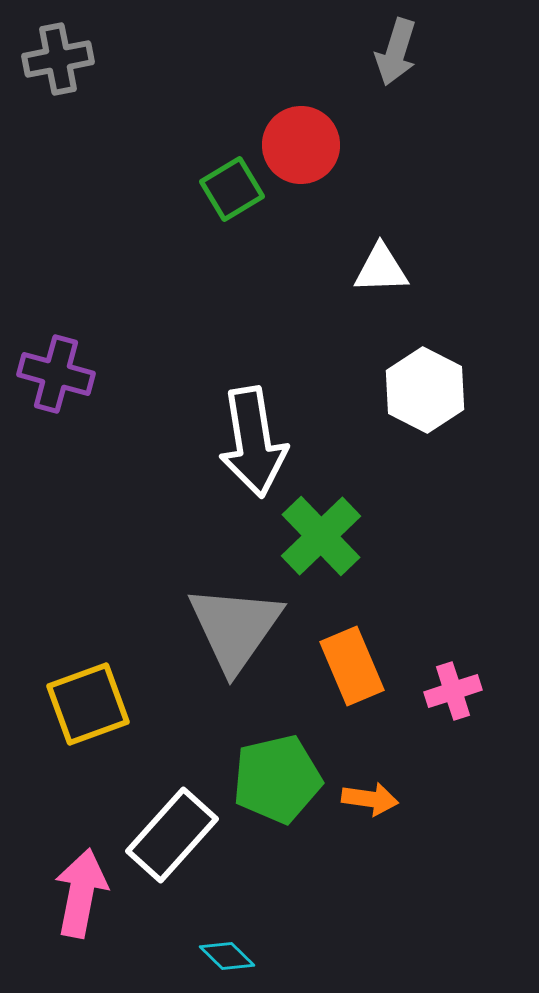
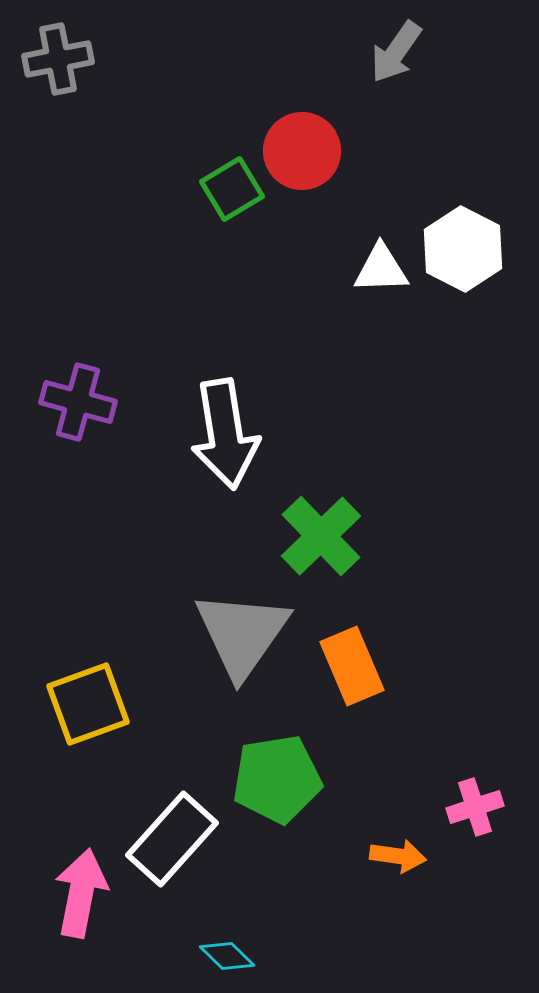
gray arrow: rotated 18 degrees clockwise
red circle: moved 1 px right, 6 px down
purple cross: moved 22 px right, 28 px down
white hexagon: moved 38 px right, 141 px up
white arrow: moved 28 px left, 8 px up
gray triangle: moved 7 px right, 6 px down
pink cross: moved 22 px right, 116 px down
green pentagon: rotated 4 degrees clockwise
orange arrow: moved 28 px right, 57 px down
white rectangle: moved 4 px down
